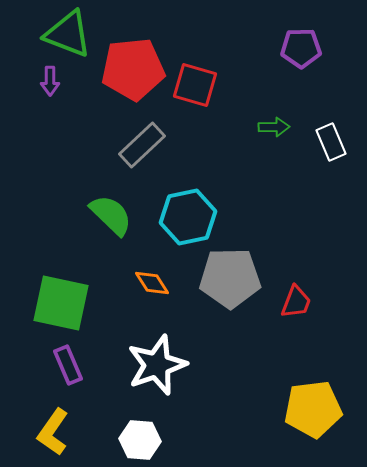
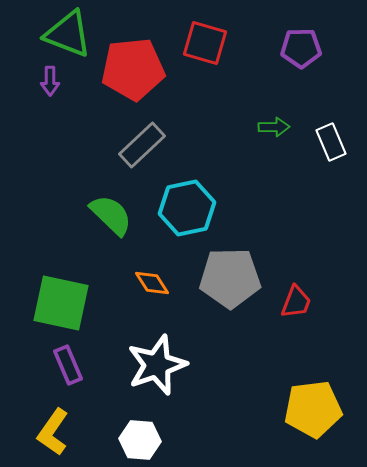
red square: moved 10 px right, 42 px up
cyan hexagon: moved 1 px left, 9 px up
